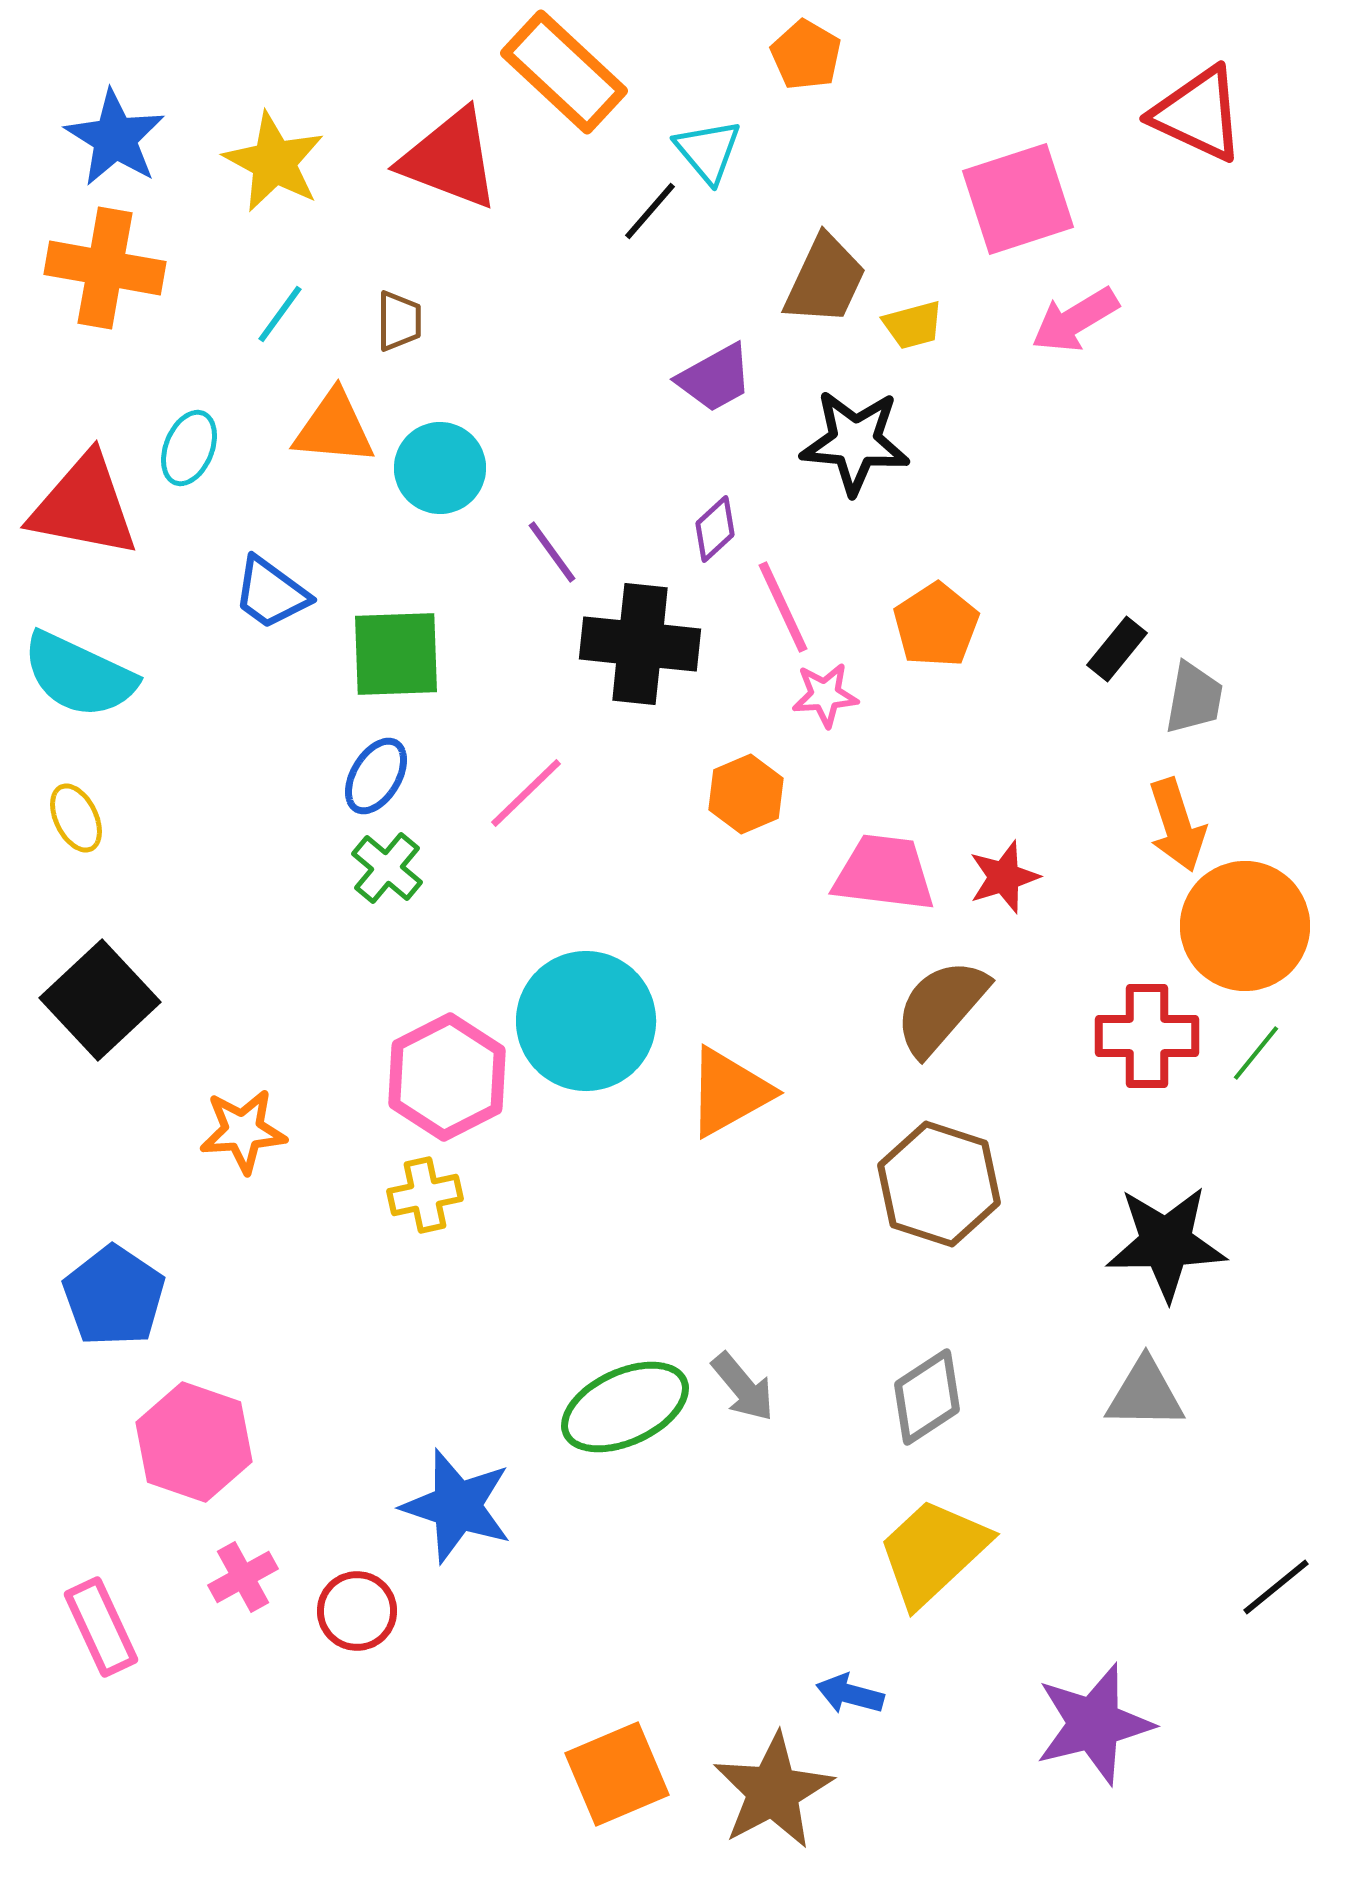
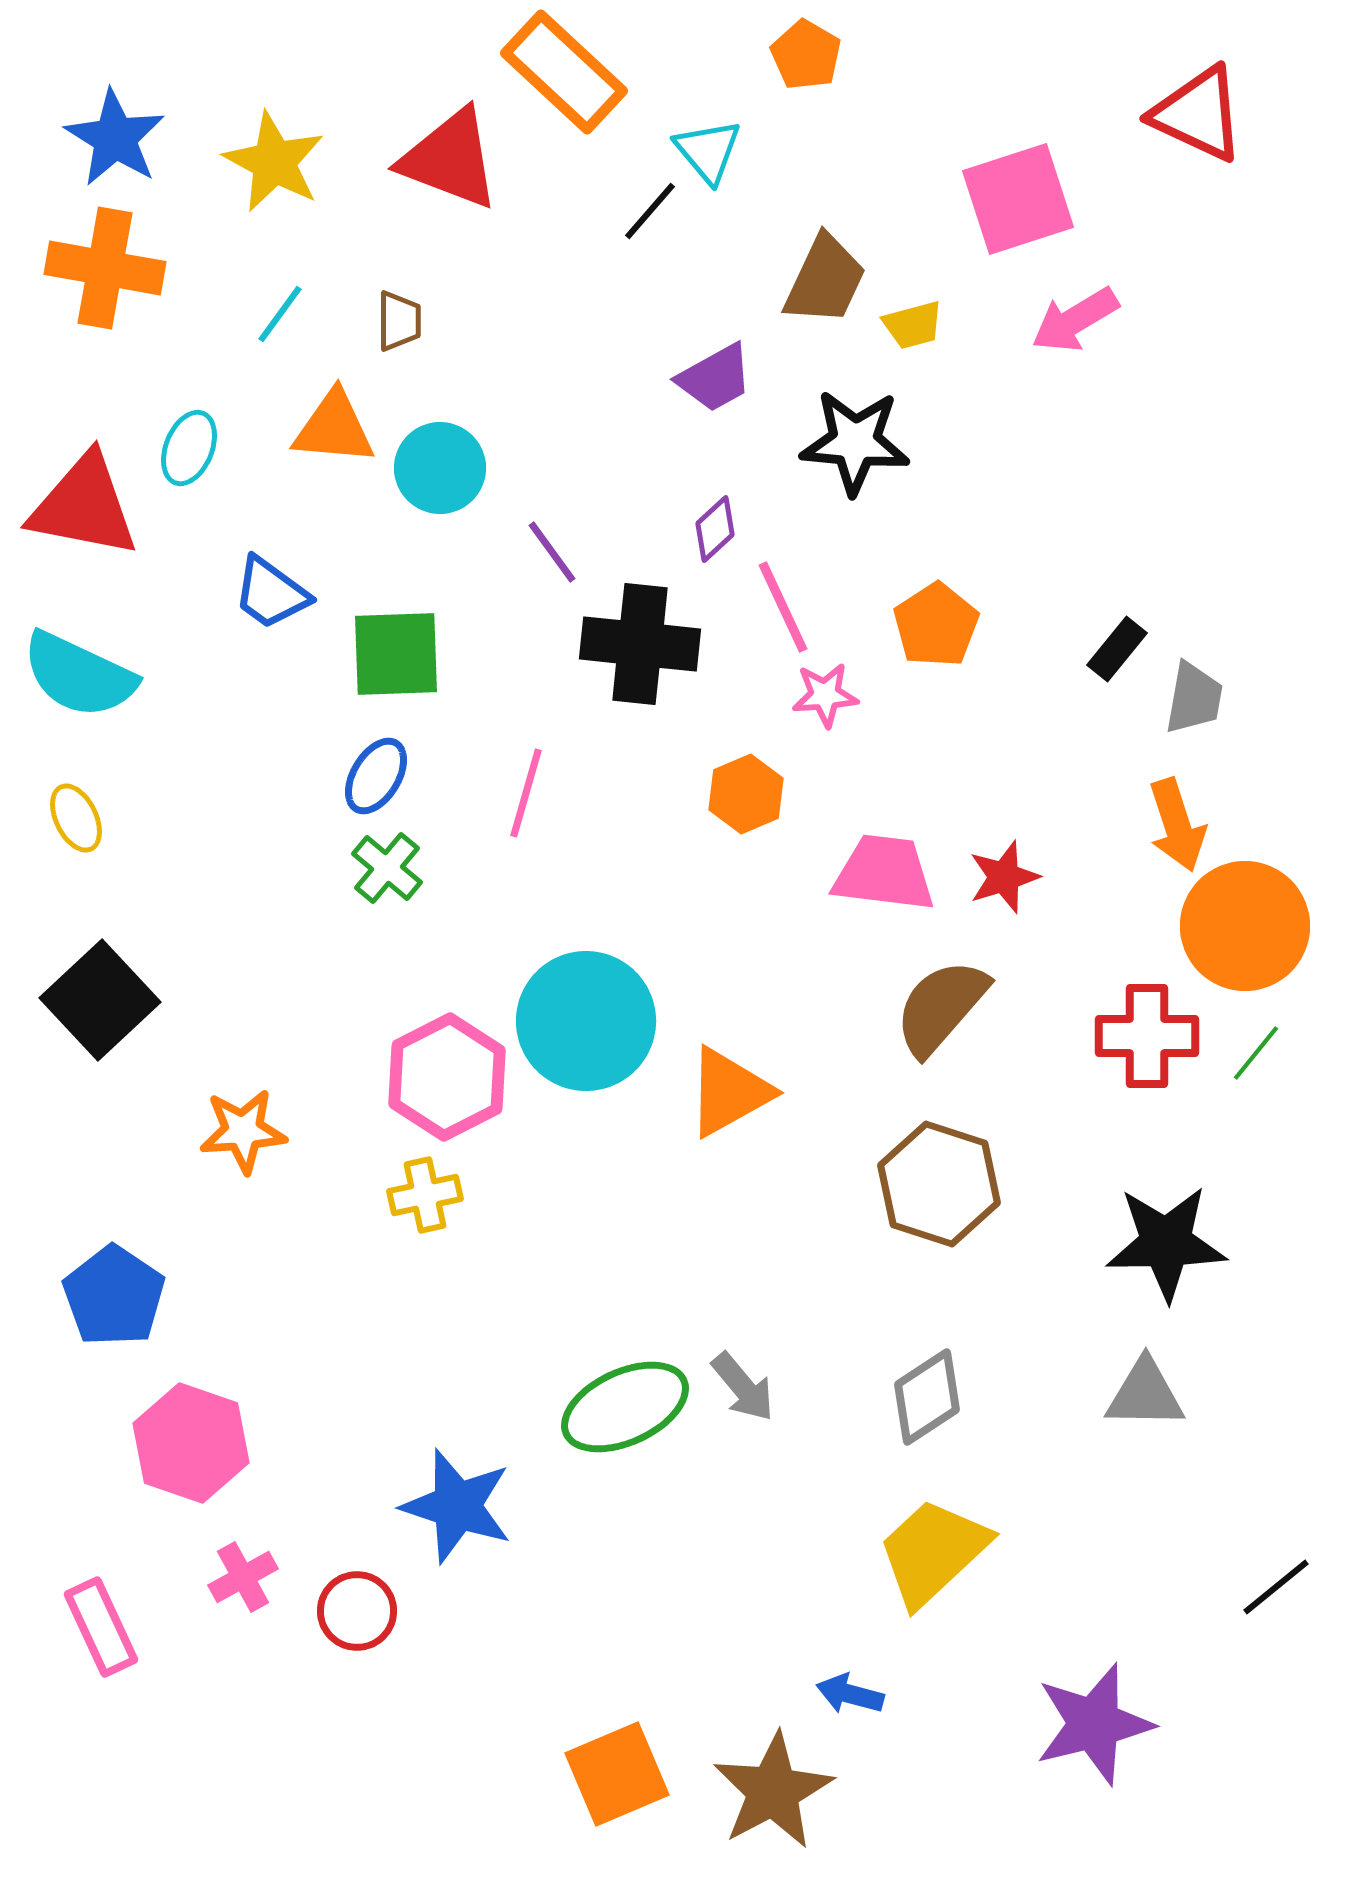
pink line at (526, 793): rotated 30 degrees counterclockwise
pink hexagon at (194, 1442): moved 3 px left, 1 px down
